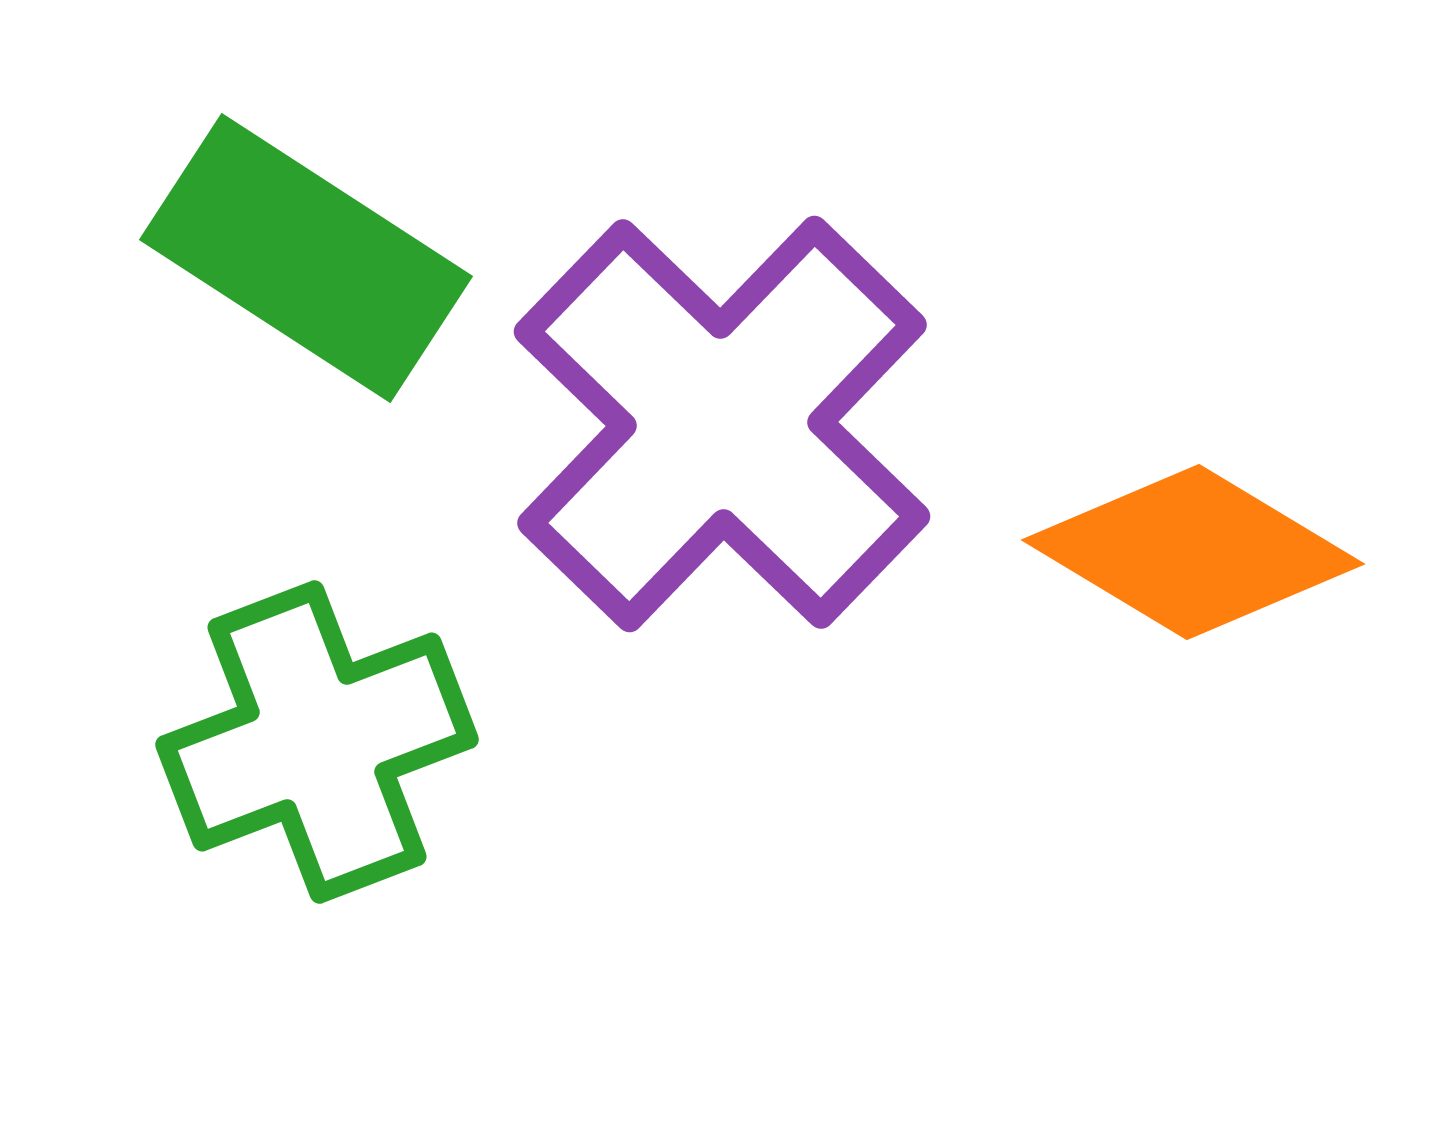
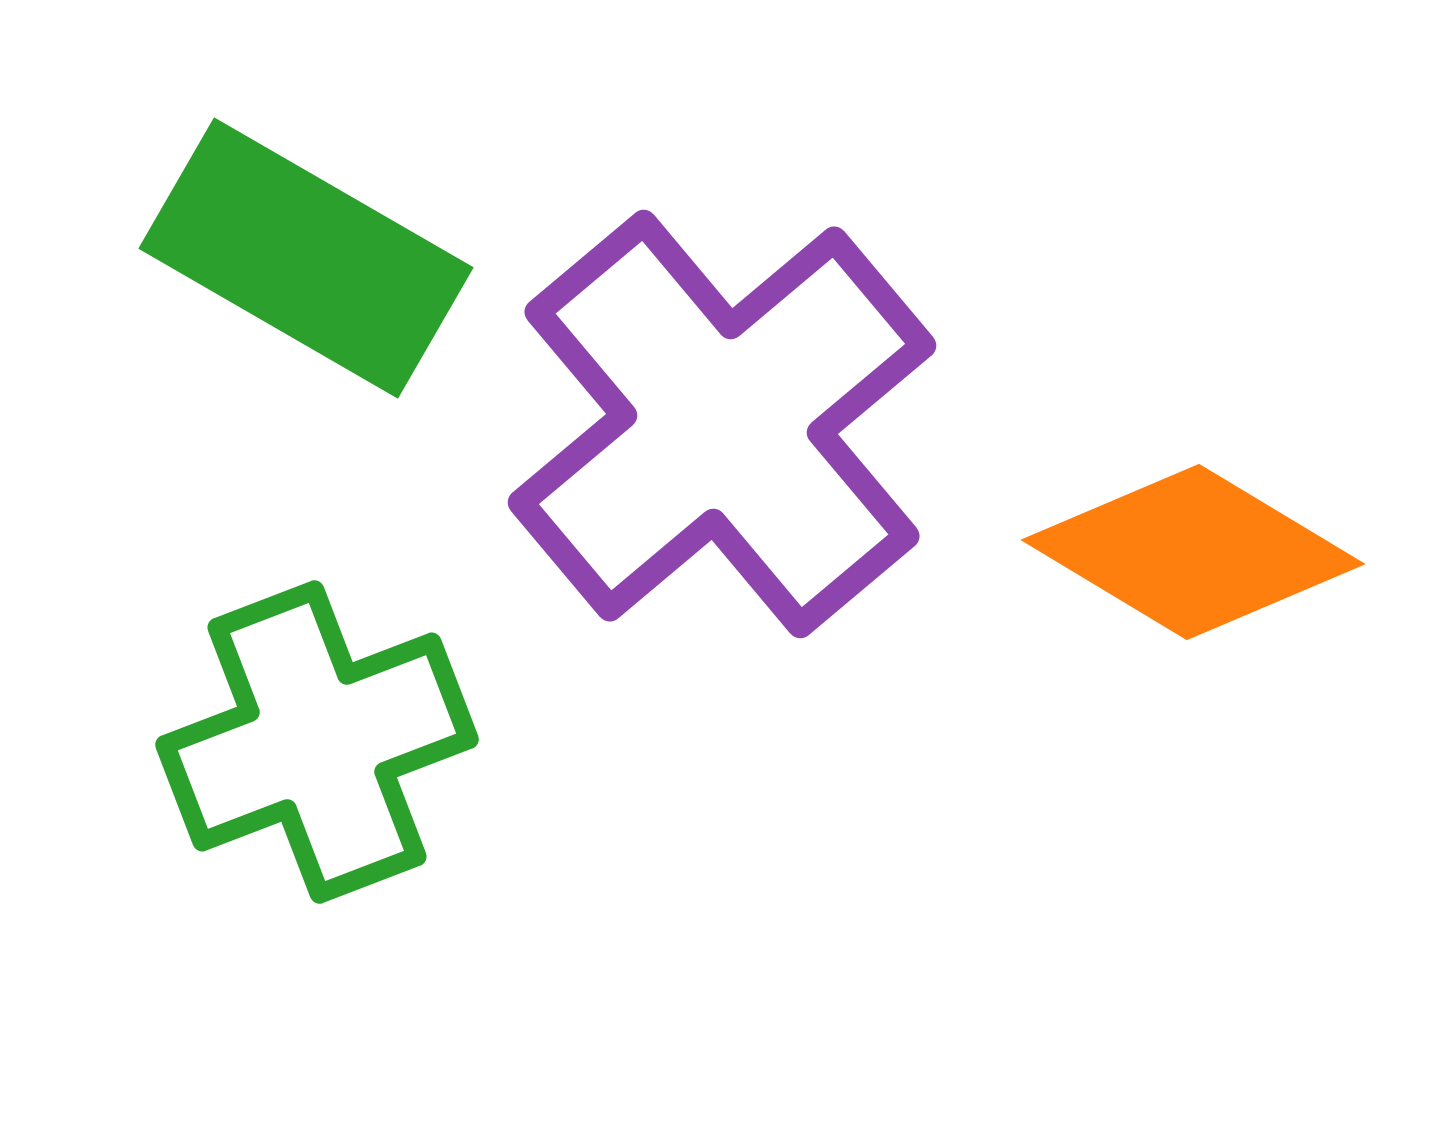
green rectangle: rotated 3 degrees counterclockwise
purple cross: rotated 6 degrees clockwise
